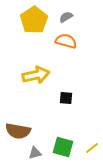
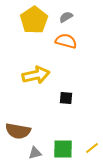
green square: moved 2 px down; rotated 15 degrees counterclockwise
